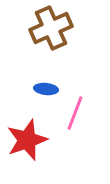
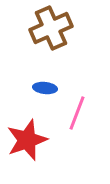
blue ellipse: moved 1 px left, 1 px up
pink line: moved 2 px right
